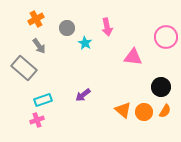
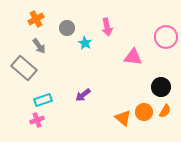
orange triangle: moved 8 px down
